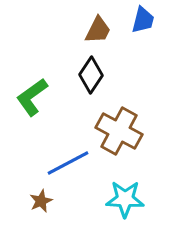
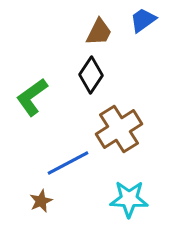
blue trapezoid: rotated 140 degrees counterclockwise
brown trapezoid: moved 1 px right, 2 px down
brown cross: moved 2 px up; rotated 30 degrees clockwise
cyan star: moved 4 px right
